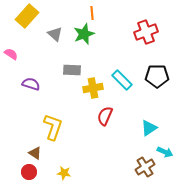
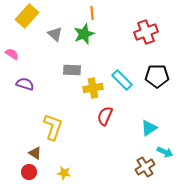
pink semicircle: moved 1 px right
purple semicircle: moved 6 px left
